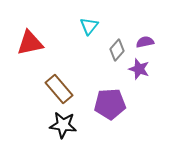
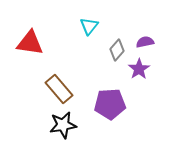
red triangle: rotated 20 degrees clockwise
purple star: rotated 20 degrees clockwise
black star: rotated 16 degrees counterclockwise
